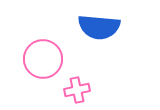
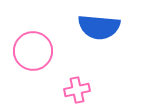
pink circle: moved 10 px left, 8 px up
